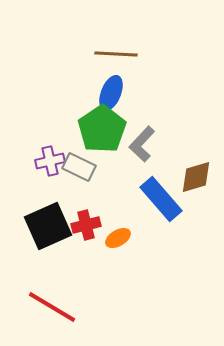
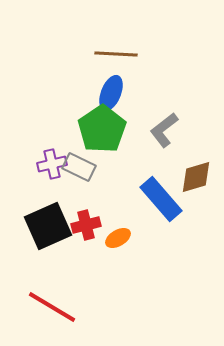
gray L-shape: moved 22 px right, 14 px up; rotated 9 degrees clockwise
purple cross: moved 2 px right, 3 px down
